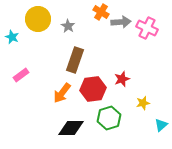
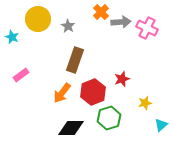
orange cross: rotated 14 degrees clockwise
red hexagon: moved 3 px down; rotated 15 degrees counterclockwise
yellow star: moved 2 px right
